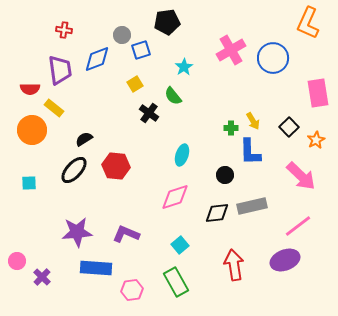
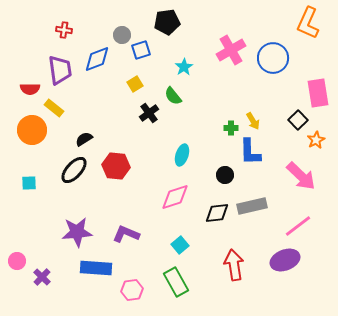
black cross at (149, 113): rotated 18 degrees clockwise
black square at (289, 127): moved 9 px right, 7 px up
